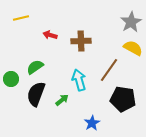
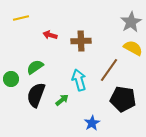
black semicircle: moved 1 px down
